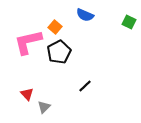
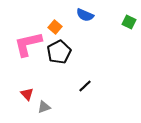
pink L-shape: moved 2 px down
gray triangle: rotated 24 degrees clockwise
